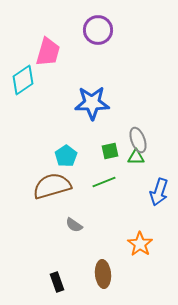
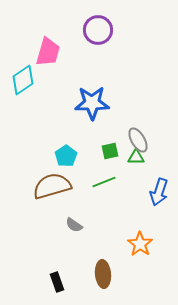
gray ellipse: rotated 10 degrees counterclockwise
